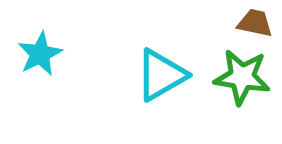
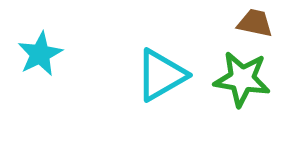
green star: moved 2 px down
